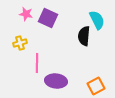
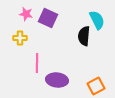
yellow cross: moved 5 px up; rotated 16 degrees clockwise
purple ellipse: moved 1 px right, 1 px up
